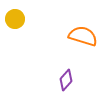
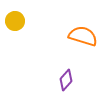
yellow circle: moved 2 px down
